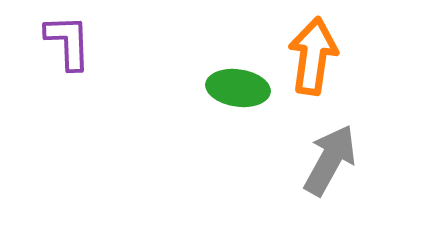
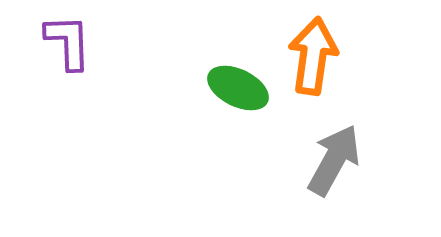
green ellipse: rotated 18 degrees clockwise
gray arrow: moved 4 px right
